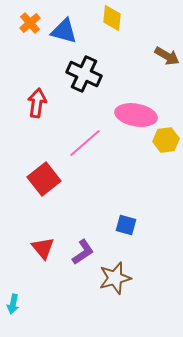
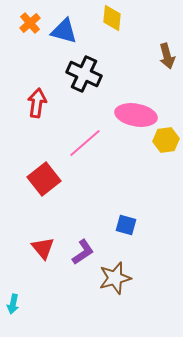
brown arrow: rotated 45 degrees clockwise
